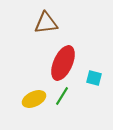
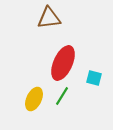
brown triangle: moved 3 px right, 5 px up
yellow ellipse: rotated 40 degrees counterclockwise
